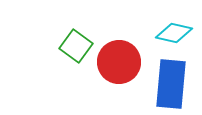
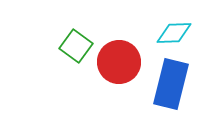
cyan diamond: rotated 15 degrees counterclockwise
blue rectangle: rotated 9 degrees clockwise
